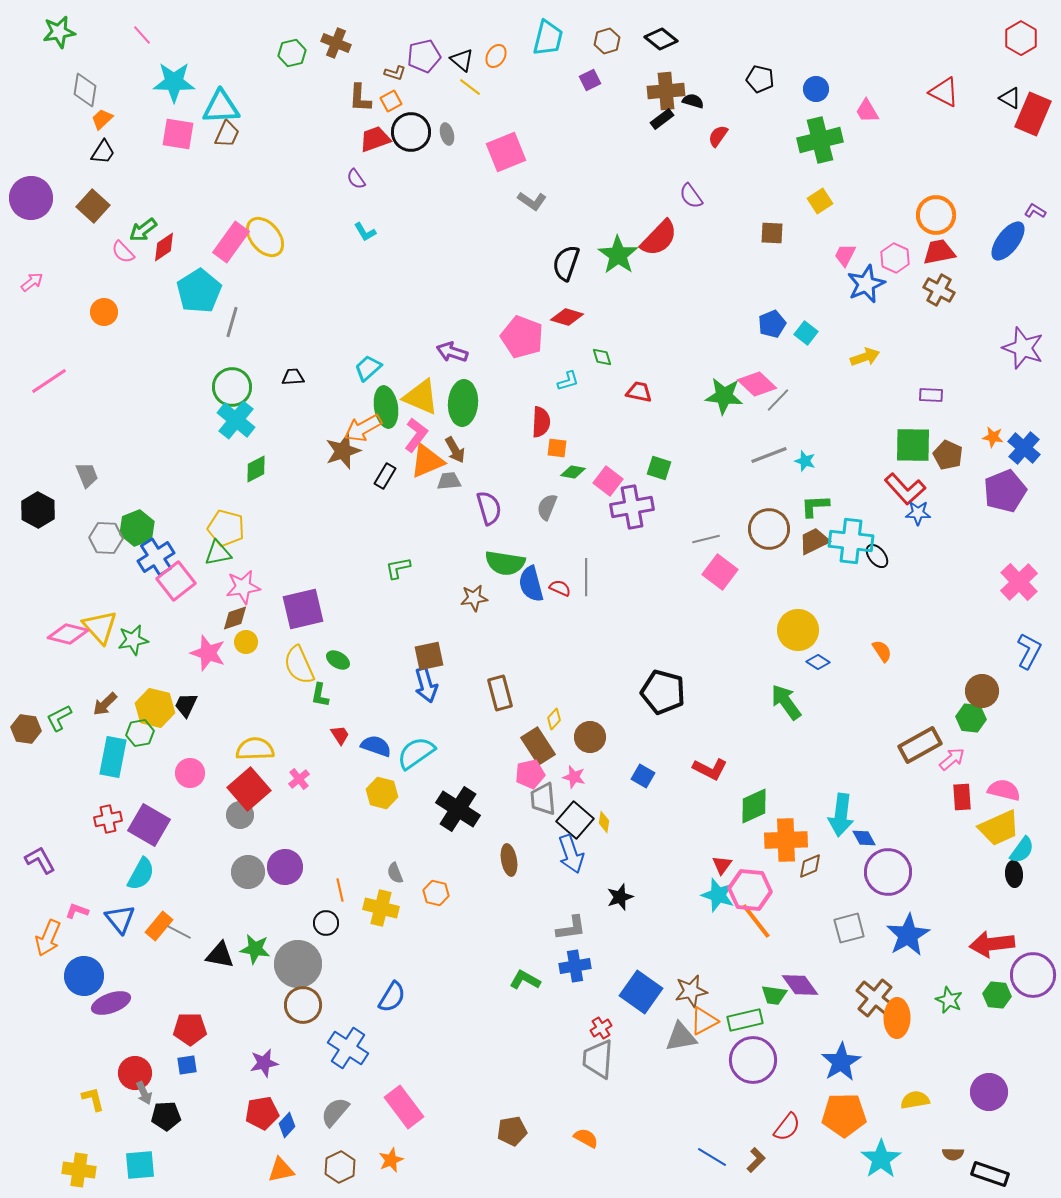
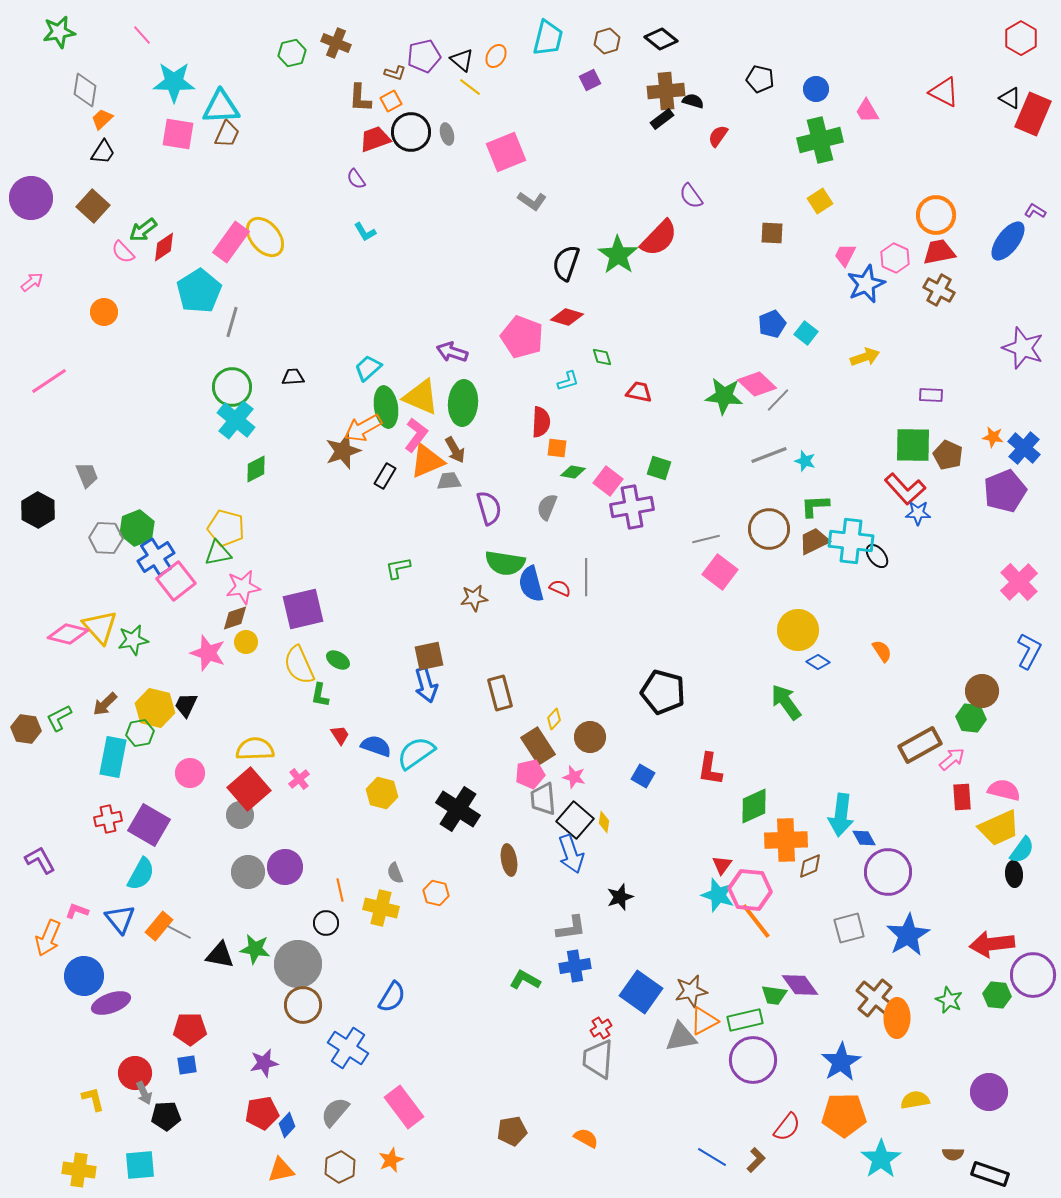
red L-shape at (710, 769): rotated 72 degrees clockwise
